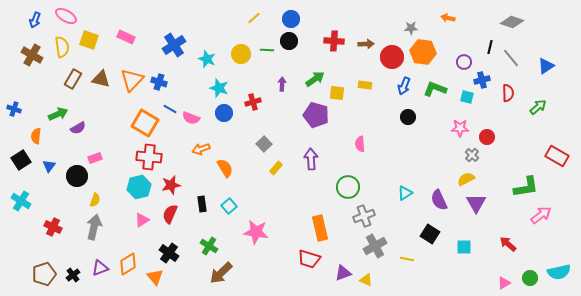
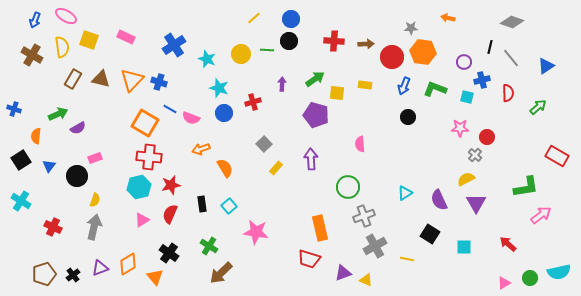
gray cross at (472, 155): moved 3 px right
